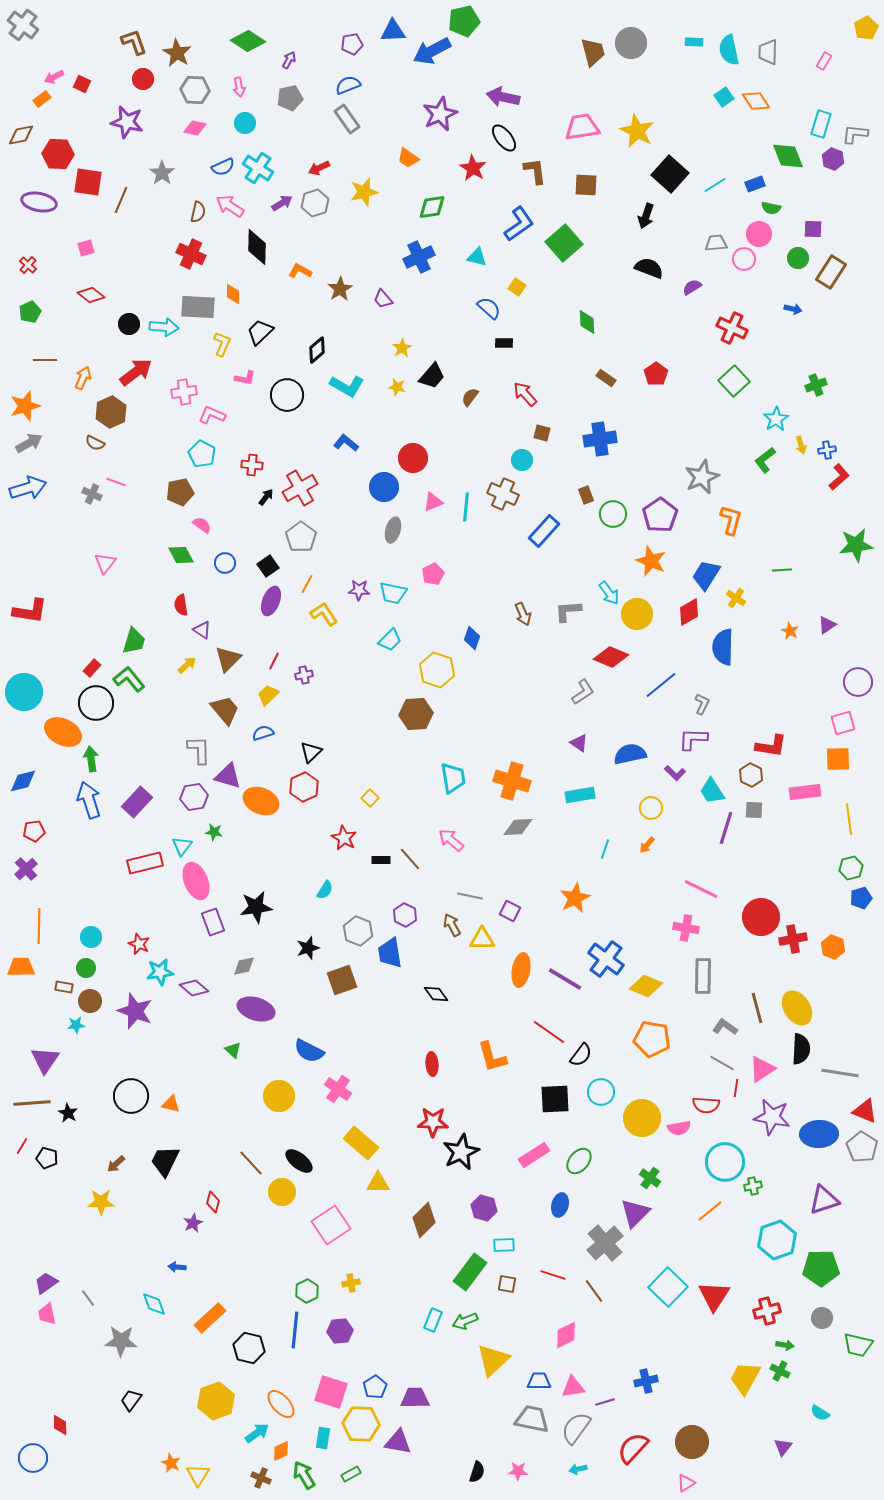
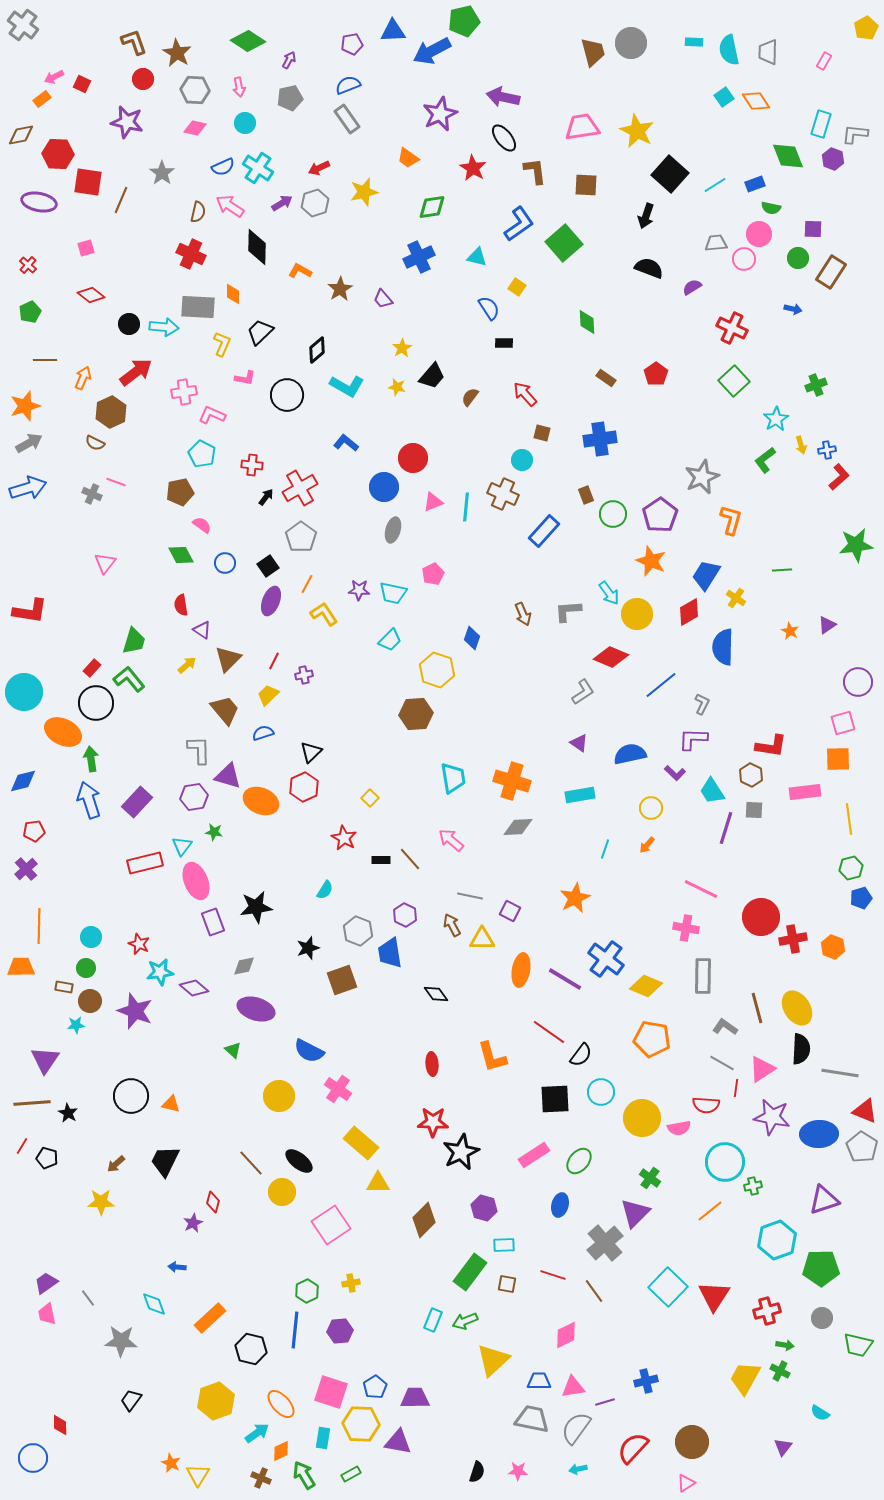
blue semicircle at (489, 308): rotated 15 degrees clockwise
black hexagon at (249, 1348): moved 2 px right, 1 px down
